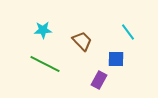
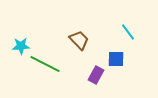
cyan star: moved 22 px left, 16 px down
brown trapezoid: moved 3 px left, 1 px up
purple rectangle: moved 3 px left, 5 px up
